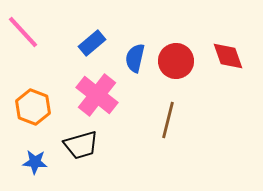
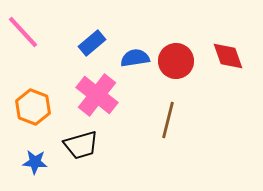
blue semicircle: rotated 68 degrees clockwise
